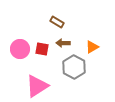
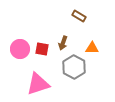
brown rectangle: moved 22 px right, 6 px up
brown arrow: rotated 72 degrees counterclockwise
orange triangle: moved 1 px down; rotated 32 degrees clockwise
pink triangle: moved 1 px right, 2 px up; rotated 15 degrees clockwise
